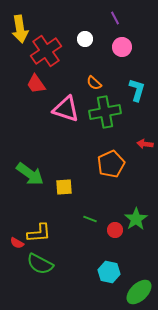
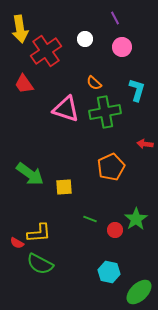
red trapezoid: moved 12 px left
orange pentagon: moved 3 px down
